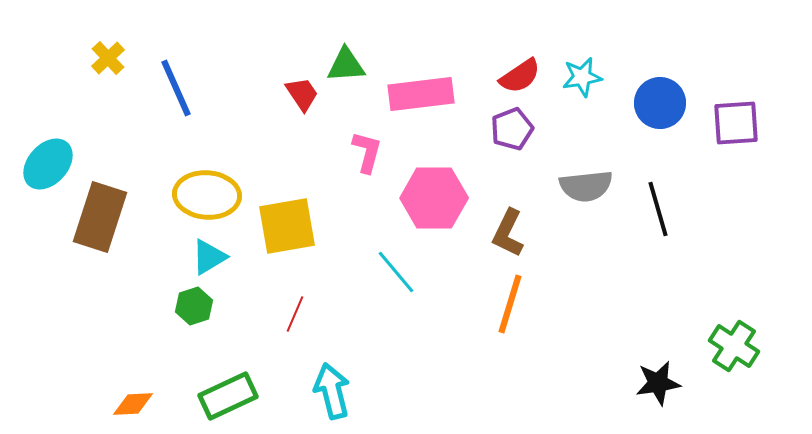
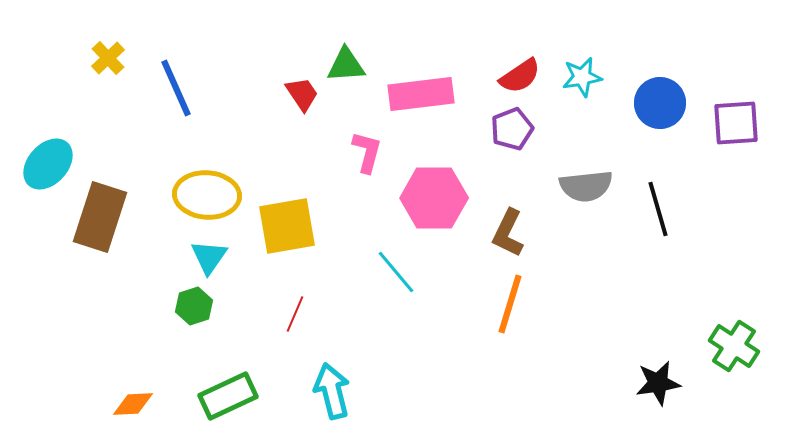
cyan triangle: rotated 24 degrees counterclockwise
